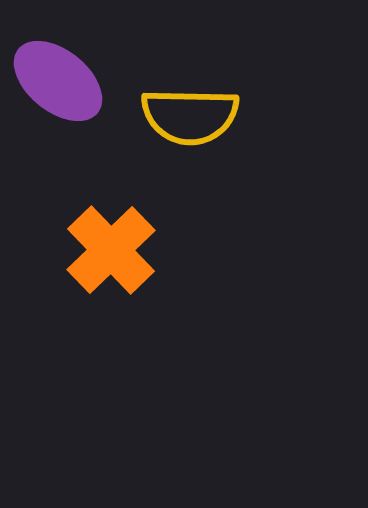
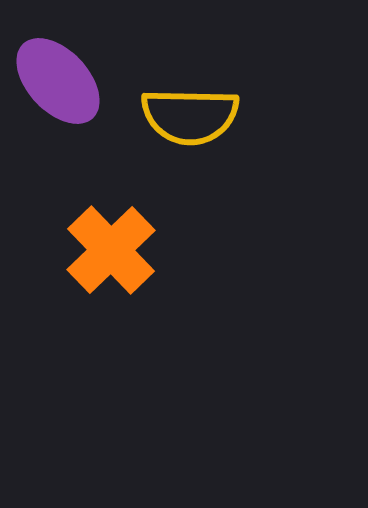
purple ellipse: rotated 8 degrees clockwise
